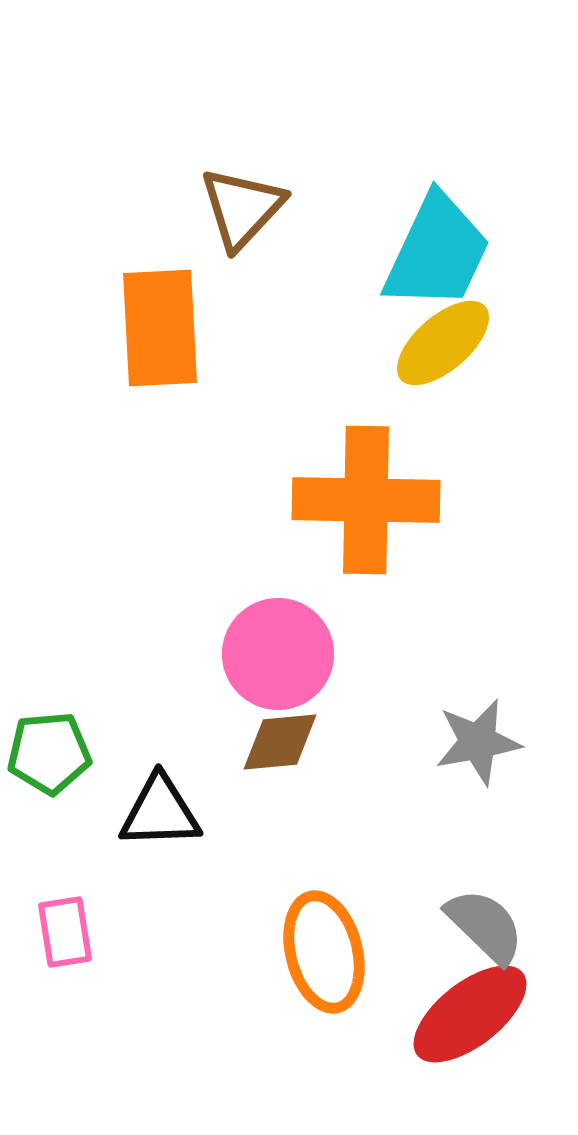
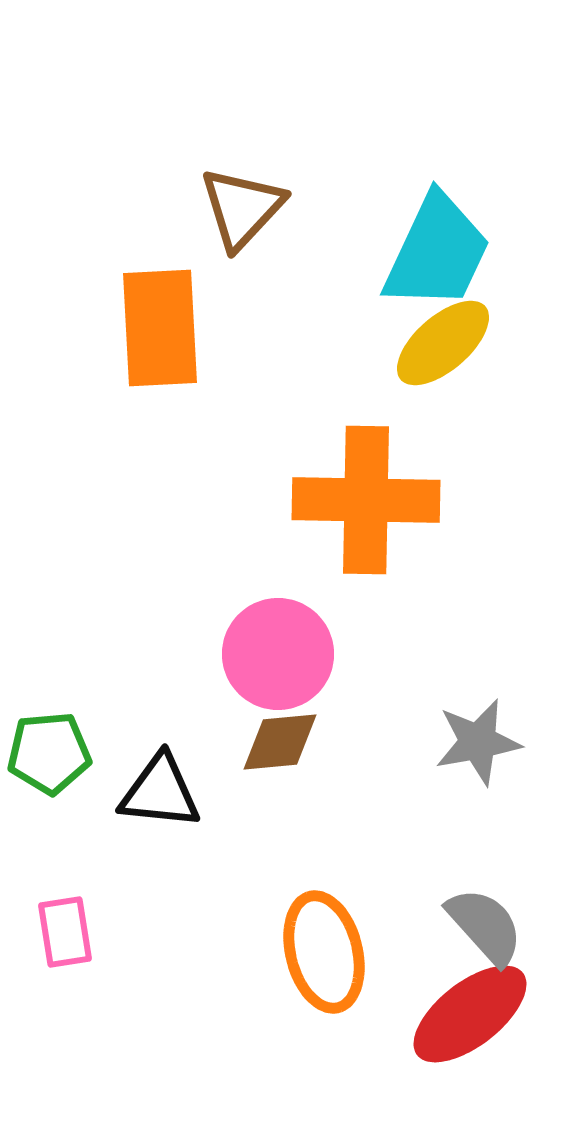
black triangle: moved 20 px up; rotated 8 degrees clockwise
gray semicircle: rotated 4 degrees clockwise
